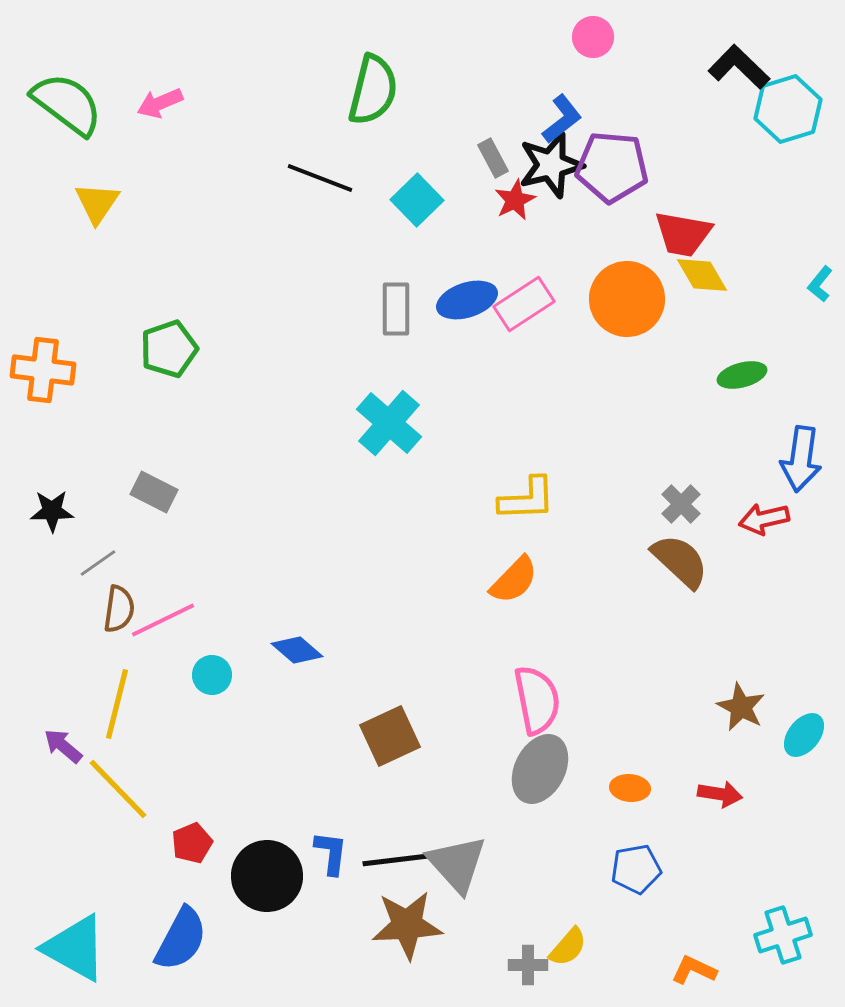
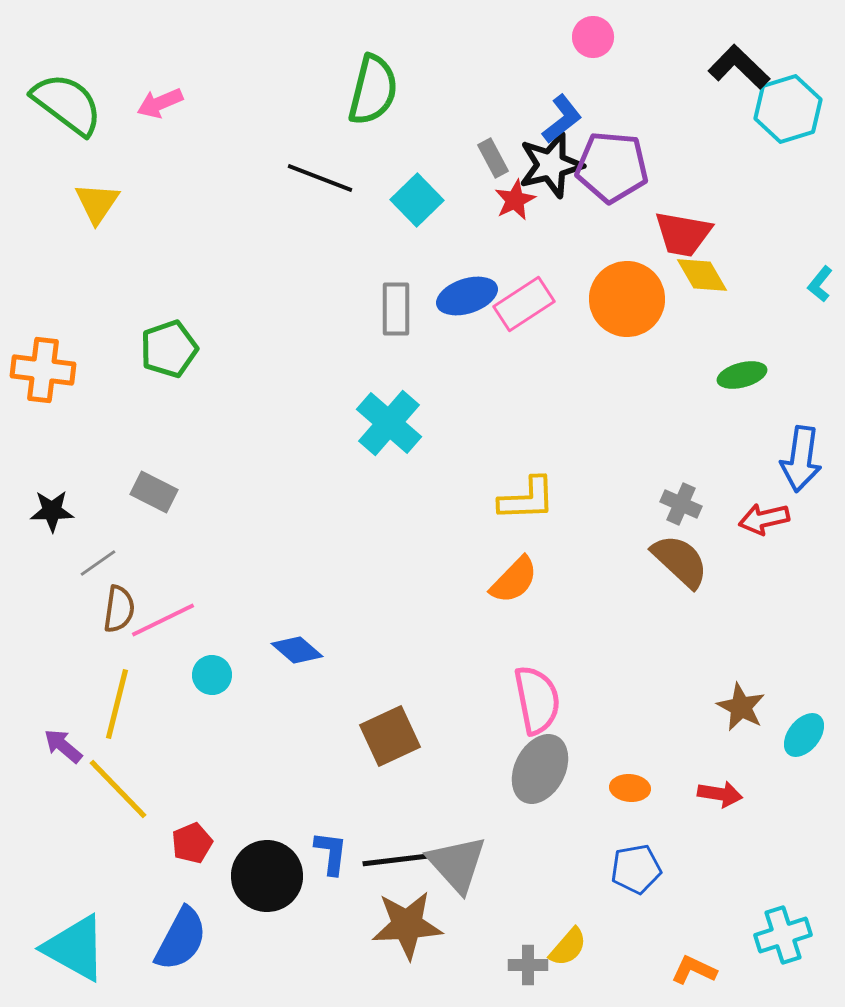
blue ellipse at (467, 300): moved 4 px up
gray cross at (681, 504): rotated 21 degrees counterclockwise
